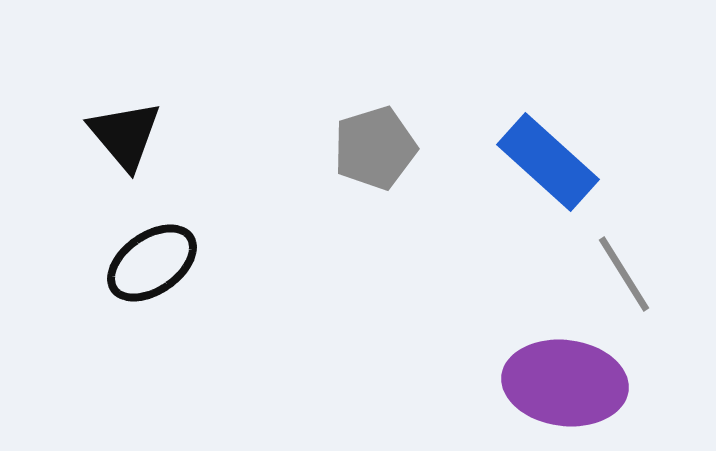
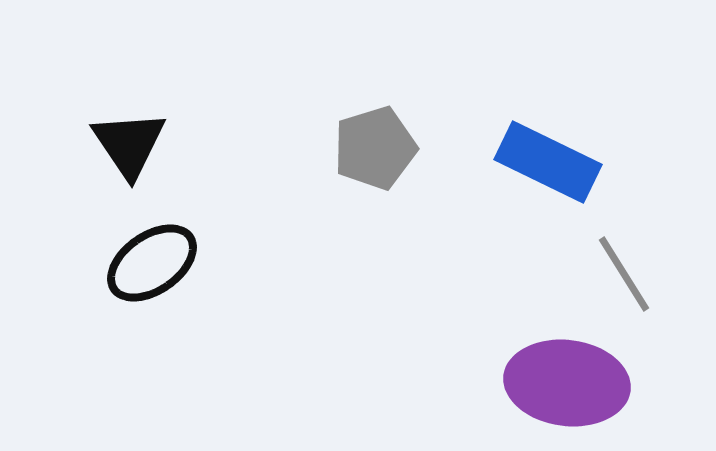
black triangle: moved 4 px right, 9 px down; rotated 6 degrees clockwise
blue rectangle: rotated 16 degrees counterclockwise
purple ellipse: moved 2 px right
